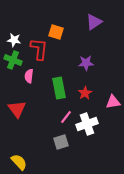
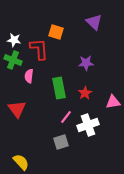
purple triangle: rotated 42 degrees counterclockwise
red L-shape: rotated 10 degrees counterclockwise
white cross: moved 1 px right, 1 px down
yellow semicircle: moved 2 px right
